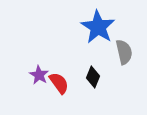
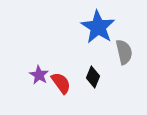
red semicircle: moved 2 px right
